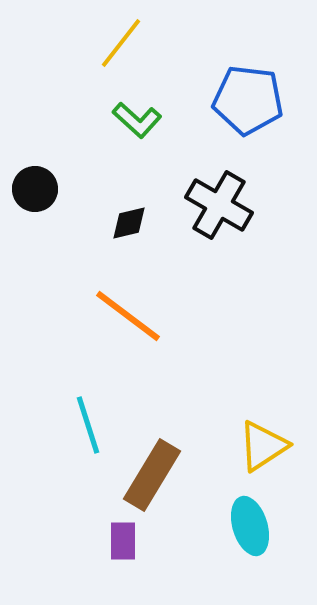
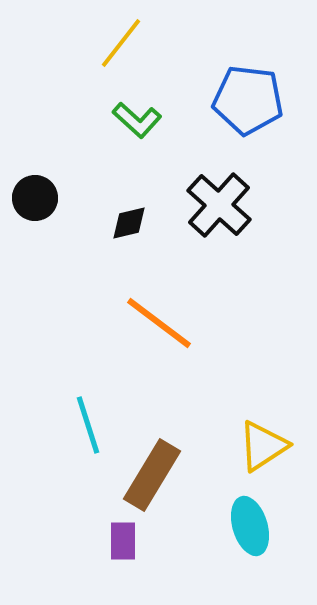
black circle: moved 9 px down
black cross: rotated 12 degrees clockwise
orange line: moved 31 px right, 7 px down
